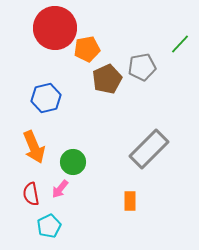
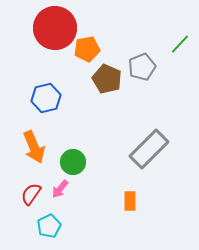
gray pentagon: rotated 12 degrees counterclockwise
brown pentagon: rotated 24 degrees counterclockwise
red semicircle: rotated 45 degrees clockwise
